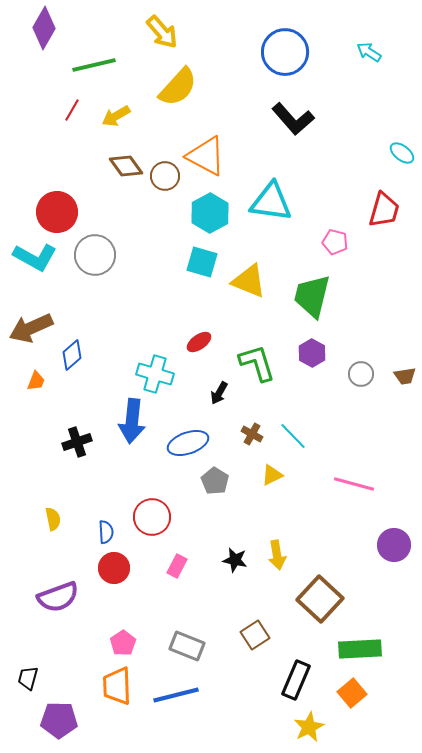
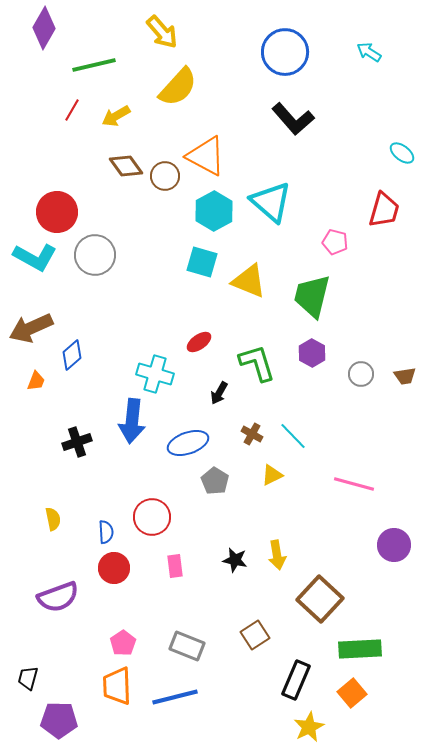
cyan triangle at (271, 202): rotated 33 degrees clockwise
cyan hexagon at (210, 213): moved 4 px right, 2 px up
pink rectangle at (177, 566): moved 2 px left; rotated 35 degrees counterclockwise
blue line at (176, 695): moved 1 px left, 2 px down
